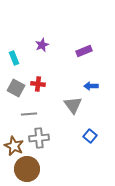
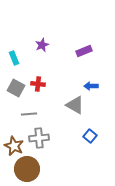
gray triangle: moved 2 px right; rotated 24 degrees counterclockwise
